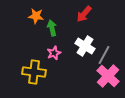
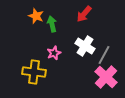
orange star: rotated 14 degrees clockwise
green arrow: moved 4 px up
pink cross: moved 2 px left, 1 px down
